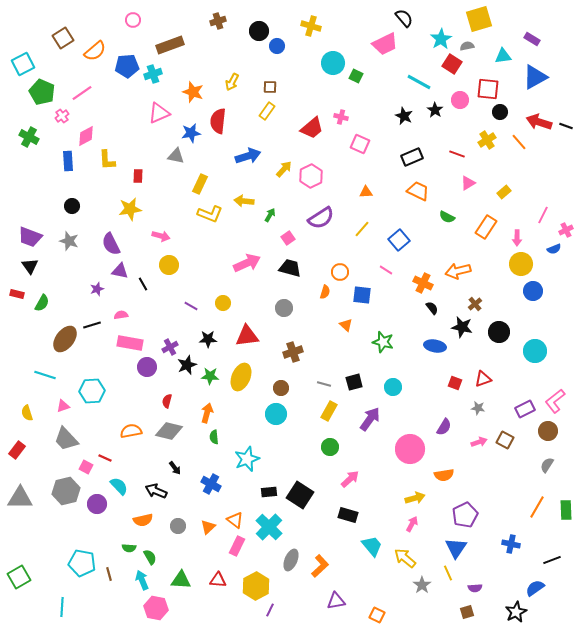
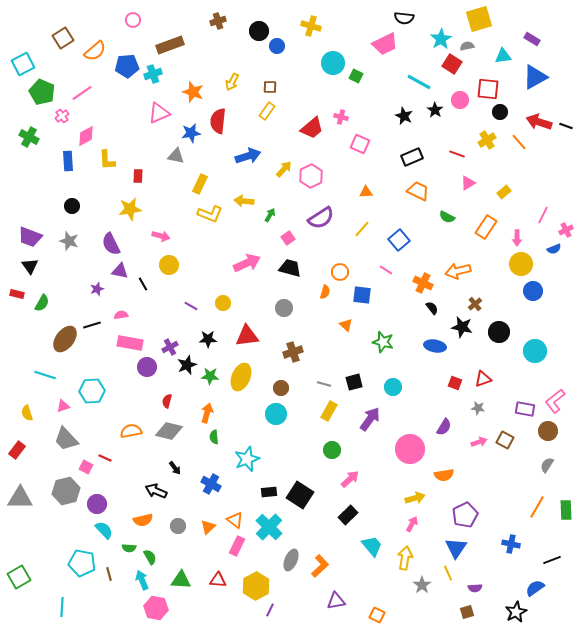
black semicircle at (404, 18): rotated 138 degrees clockwise
purple rectangle at (525, 409): rotated 36 degrees clockwise
green circle at (330, 447): moved 2 px right, 3 px down
cyan semicircle at (119, 486): moved 15 px left, 44 px down
black rectangle at (348, 515): rotated 60 degrees counterclockwise
yellow arrow at (405, 558): rotated 60 degrees clockwise
